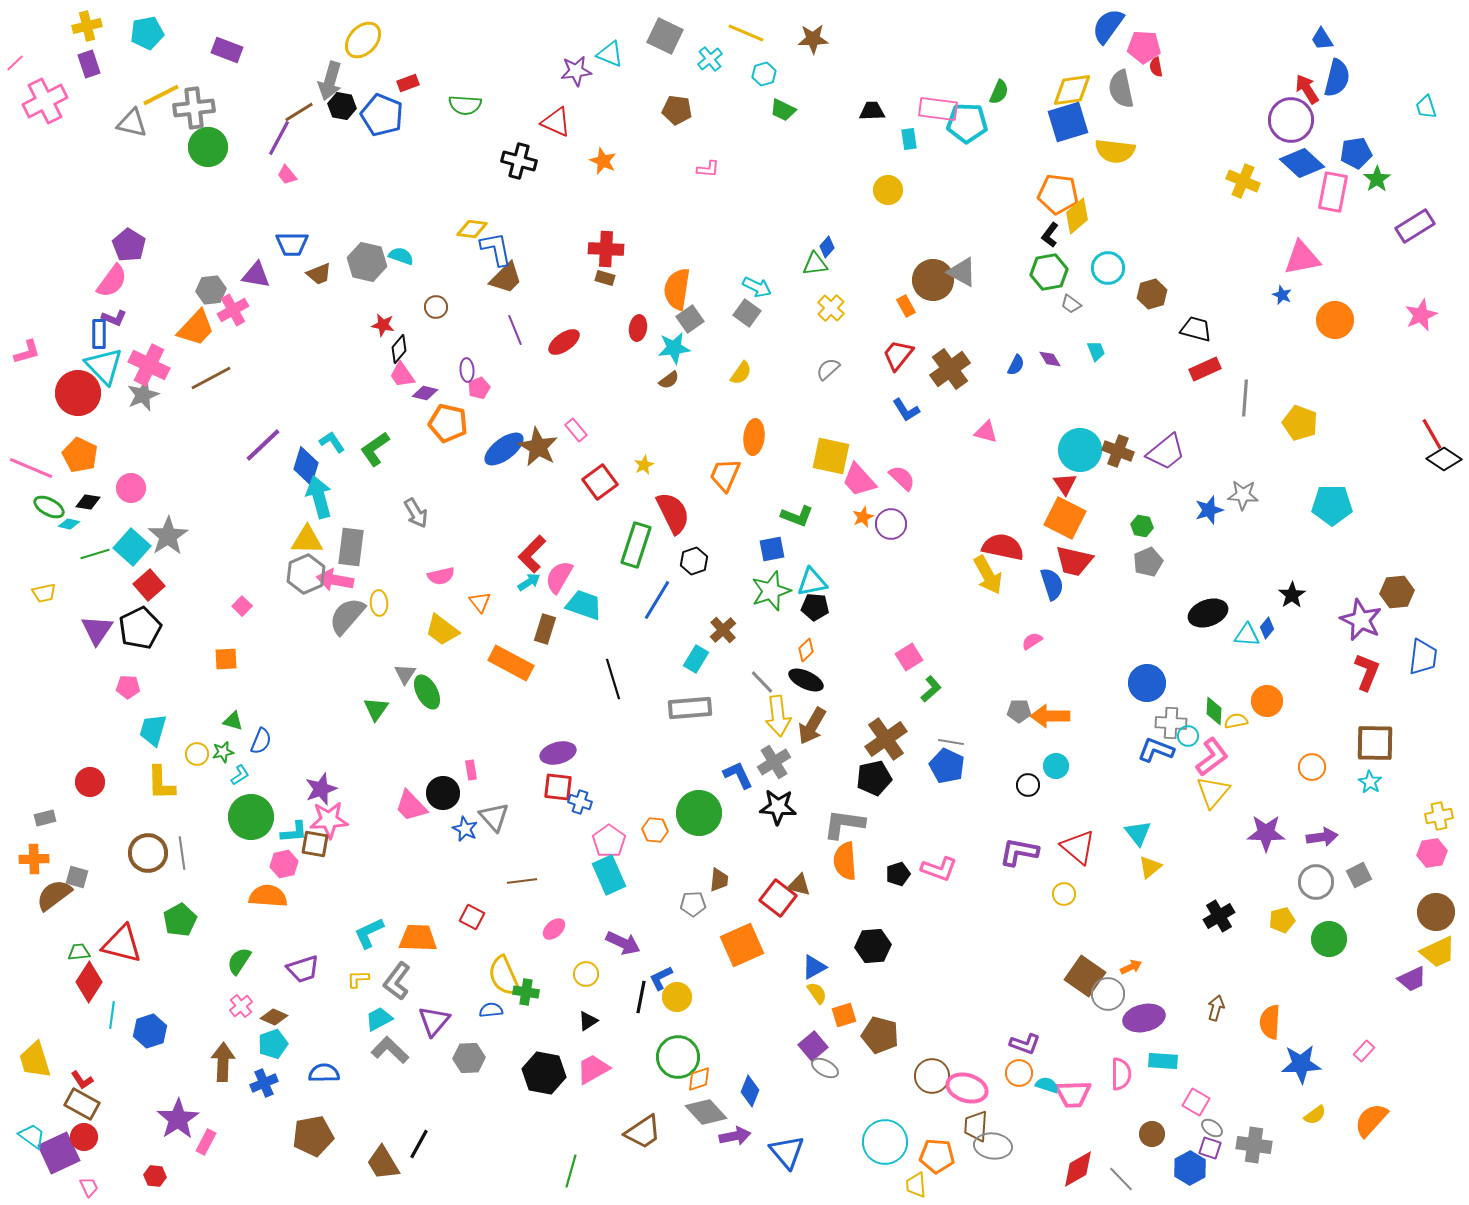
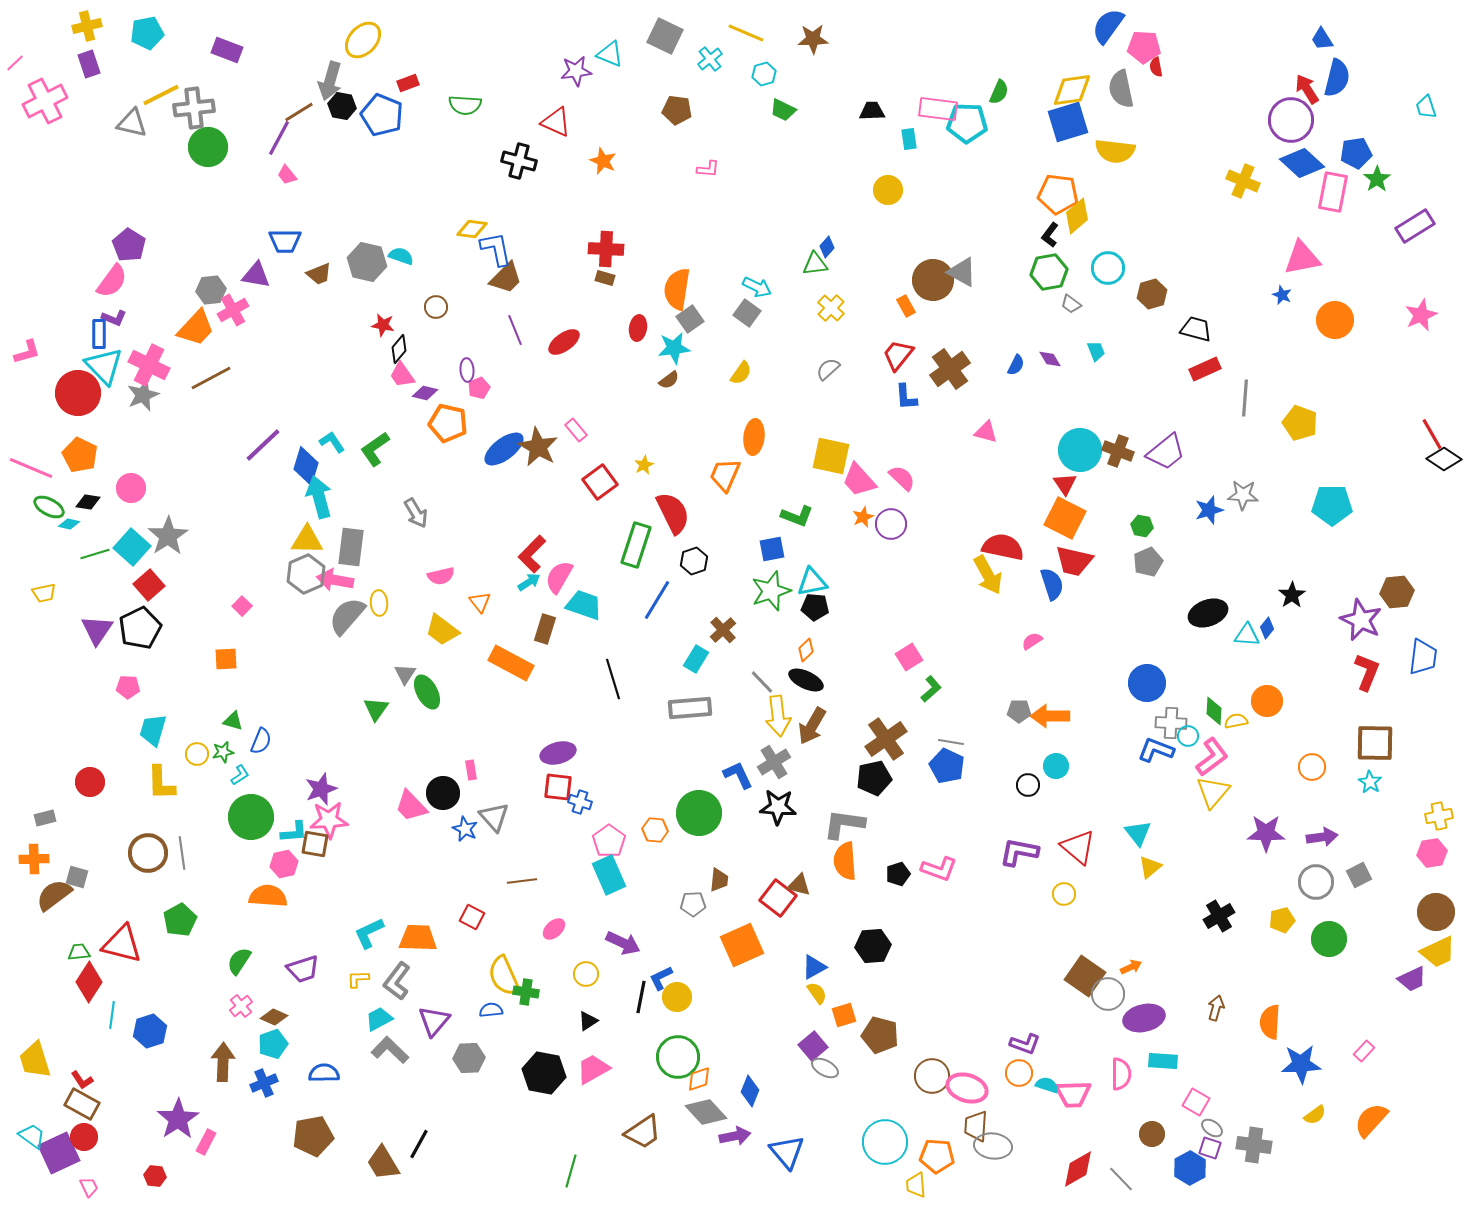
blue trapezoid at (292, 244): moved 7 px left, 3 px up
blue L-shape at (906, 410): moved 13 px up; rotated 28 degrees clockwise
